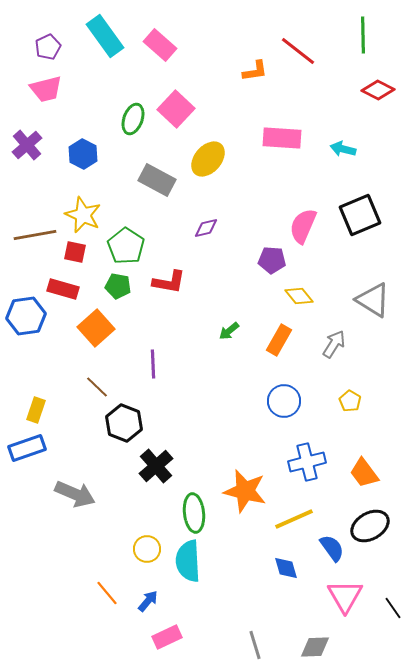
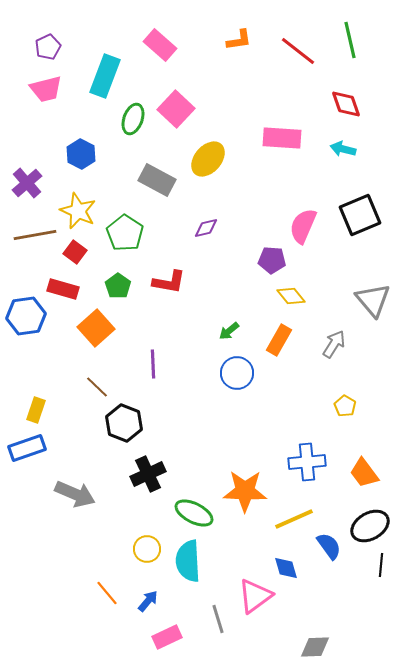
green line at (363, 35): moved 13 px left, 5 px down; rotated 12 degrees counterclockwise
cyan rectangle at (105, 36): moved 40 px down; rotated 57 degrees clockwise
orange L-shape at (255, 71): moved 16 px left, 31 px up
red diamond at (378, 90): moved 32 px left, 14 px down; rotated 44 degrees clockwise
purple cross at (27, 145): moved 38 px down
blue hexagon at (83, 154): moved 2 px left
yellow star at (83, 215): moved 5 px left, 4 px up
green pentagon at (126, 246): moved 1 px left, 13 px up
red square at (75, 252): rotated 25 degrees clockwise
green pentagon at (118, 286): rotated 25 degrees clockwise
yellow diamond at (299, 296): moved 8 px left
gray triangle at (373, 300): rotated 18 degrees clockwise
blue circle at (284, 401): moved 47 px left, 28 px up
yellow pentagon at (350, 401): moved 5 px left, 5 px down
blue cross at (307, 462): rotated 9 degrees clockwise
black cross at (156, 466): moved 8 px left, 8 px down; rotated 16 degrees clockwise
orange star at (245, 491): rotated 12 degrees counterclockwise
green ellipse at (194, 513): rotated 57 degrees counterclockwise
blue semicircle at (332, 548): moved 3 px left, 2 px up
pink triangle at (345, 596): moved 90 px left; rotated 24 degrees clockwise
black line at (393, 608): moved 12 px left, 43 px up; rotated 40 degrees clockwise
gray line at (255, 645): moved 37 px left, 26 px up
